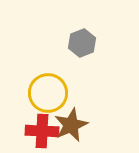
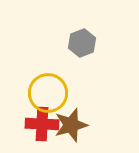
brown star: rotated 8 degrees clockwise
red cross: moved 7 px up
